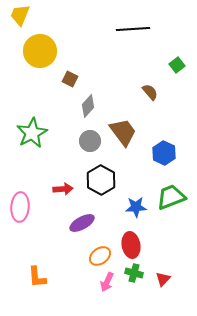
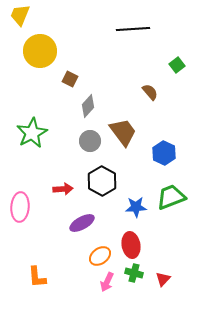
black hexagon: moved 1 px right, 1 px down
